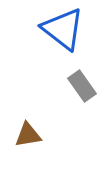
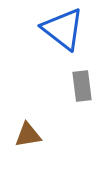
gray rectangle: rotated 28 degrees clockwise
